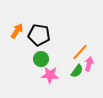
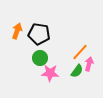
orange arrow: rotated 14 degrees counterclockwise
black pentagon: moved 1 px up
green circle: moved 1 px left, 1 px up
pink star: moved 2 px up
